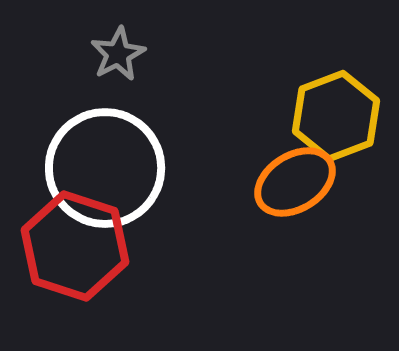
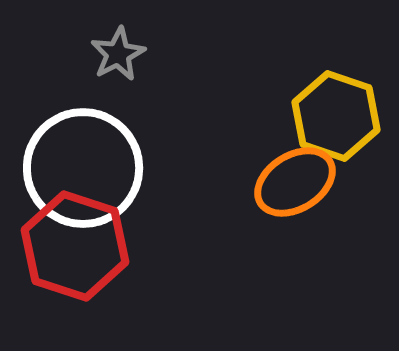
yellow hexagon: rotated 20 degrees counterclockwise
white circle: moved 22 px left
